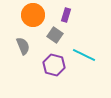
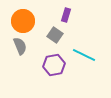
orange circle: moved 10 px left, 6 px down
gray semicircle: moved 3 px left
purple hexagon: rotated 25 degrees counterclockwise
